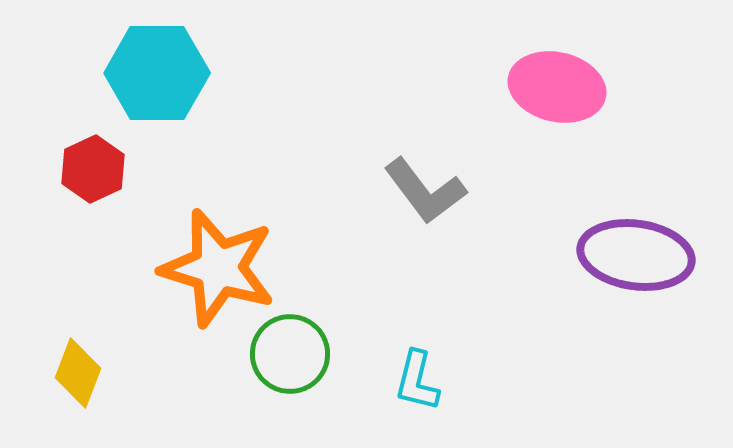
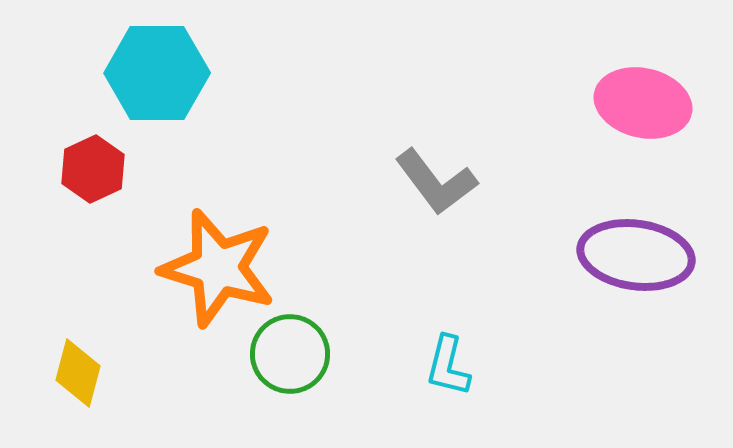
pink ellipse: moved 86 px right, 16 px down
gray L-shape: moved 11 px right, 9 px up
yellow diamond: rotated 6 degrees counterclockwise
cyan L-shape: moved 31 px right, 15 px up
